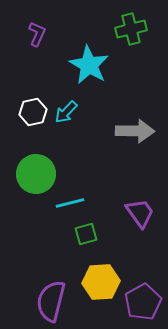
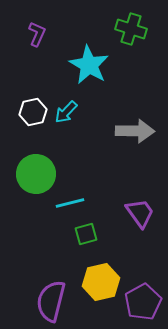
green cross: rotated 32 degrees clockwise
yellow hexagon: rotated 9 degrees counterclockwise
